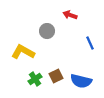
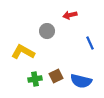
red arrow: rotated 32 degrees counterclockwise
green cross: rotated 24 degrees clockwise
